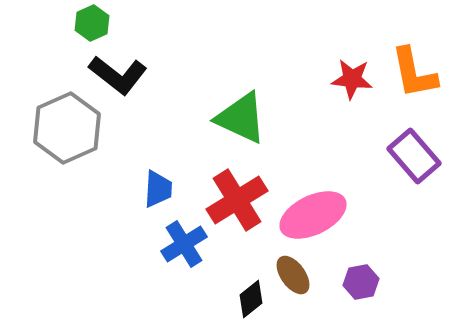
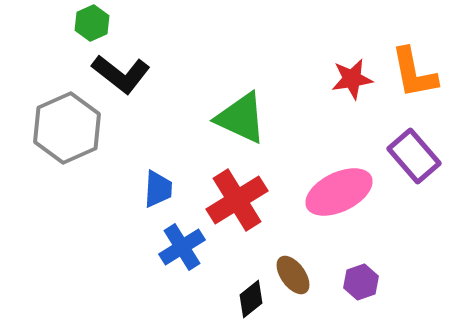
black L-shape: moved 3 px right, 1 px up
red star: rotated 15 degrees counterclockwise
pink ellipse: moved 26 px right, 23 px up
blue cross: moved 2 px left, 3 px down
purple hexagon: rotated 8 degrees counterclockwise
